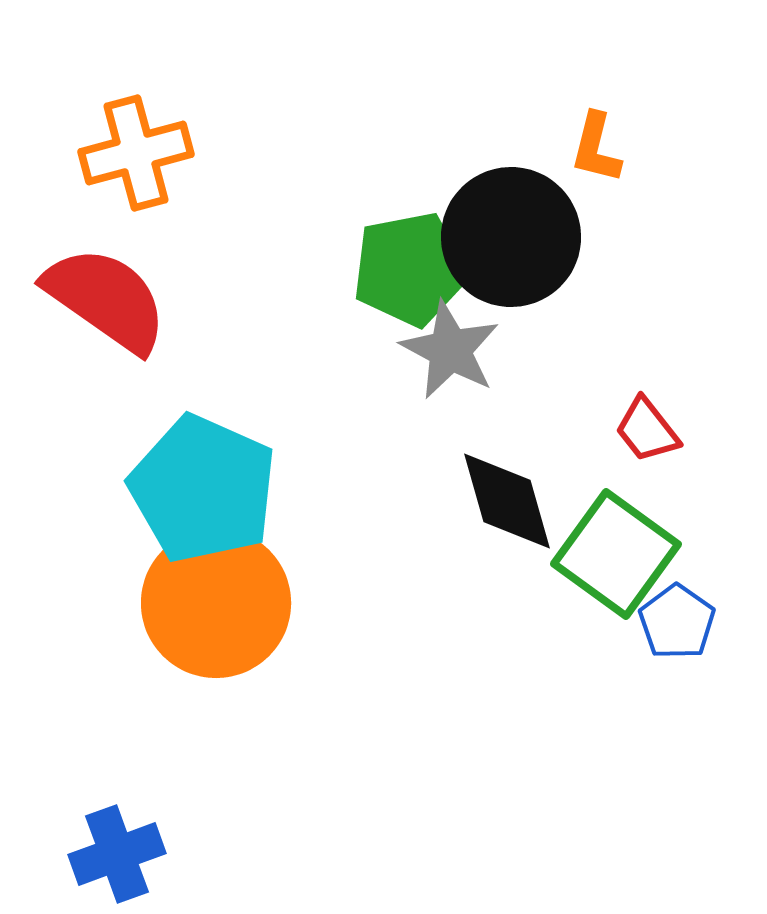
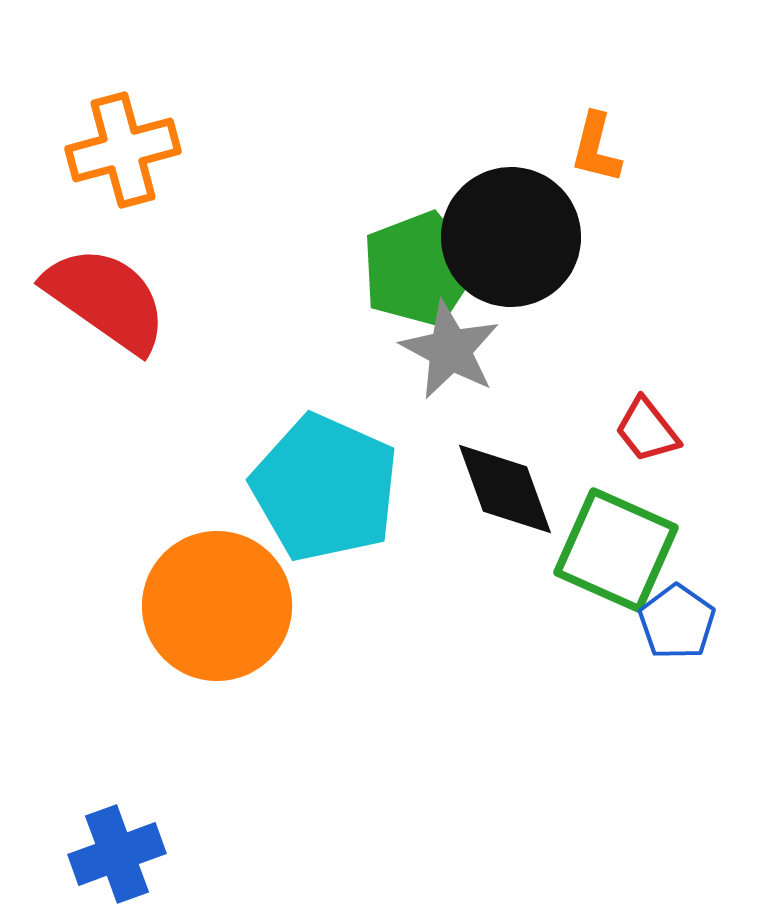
orange cross: moved 13 px left, 3 px up
green pentagon: moved 9 px right; rotated 10 degrees counterclockwise
cyan pentagon: moved 122 px right, 1 px up
black diamond: moved 2 px left, 12 px up; rotated 4 degrees counterclockwise
green square: moved 4 px up; rotated 12 degrees counterclockwise
orange circle: moved 1 px right, 3 px down
